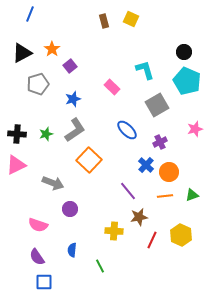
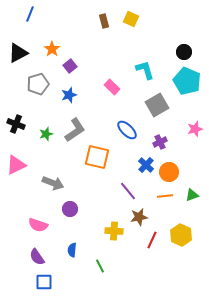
black triangle: moved 4 px left
blue star: moved 4 px left, 4 px up
black cross: moved 1 px left, 10 px up; rotated 18 degrees clockwise
orange square: moved 8 px right, 3 px up; rotated 30 degrees counterclockwise
